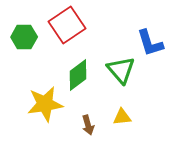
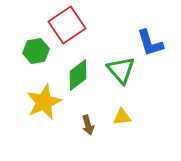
green hexagon: moved 12 px right, 14 px down; rotated 10 degrees counterclockwise
yellow star: moved 1 px left, 2 px up; rotated 15 degrees counterclockwise
